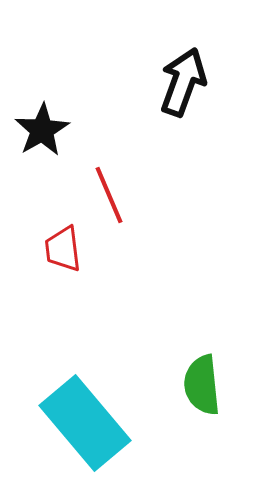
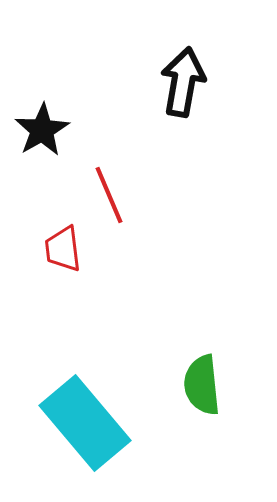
black arrow: rotated 10 degrees counterclockwise
